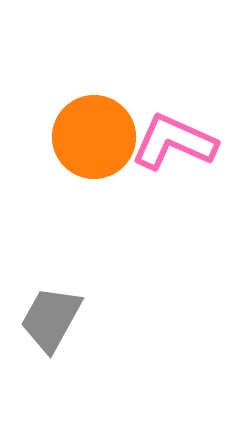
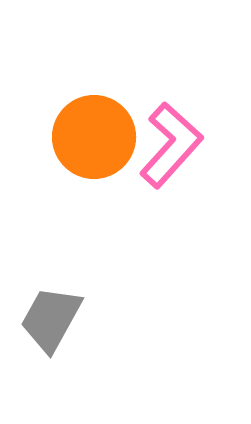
pink L-shape: moved 3 px left, 3 px down; rotated 108 degrees clockwise
